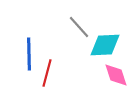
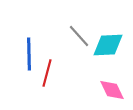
gray line: moved 9 px down
cyan diamond: moved 3 px right
pink diamond: moved 4 px left, 15 px down; rotated 8 degrees counterclockwise
